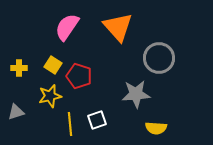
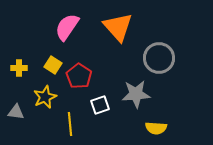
red pentagon: rotated 15 degrees clockwise
yellow star: moved 5 px left, 1 px down; rotated 10 degrees counterclockwise
gray triangle: rotated 24 degrees clockwise
white square: moved 3 px right, 15 px up
